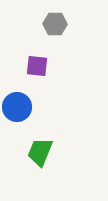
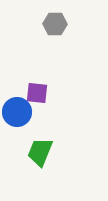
purple square: moved 27 px down
blue circle: moved 5 px down
